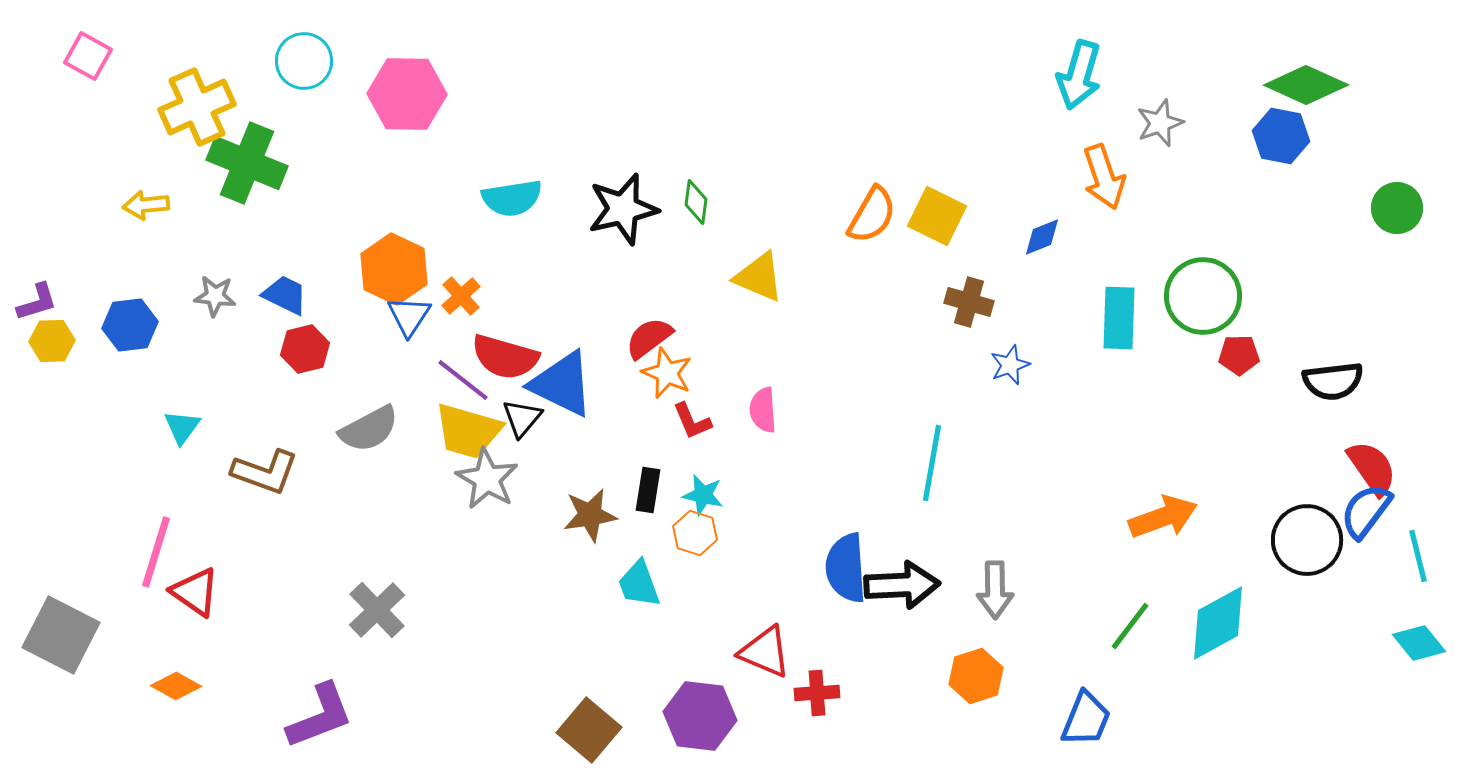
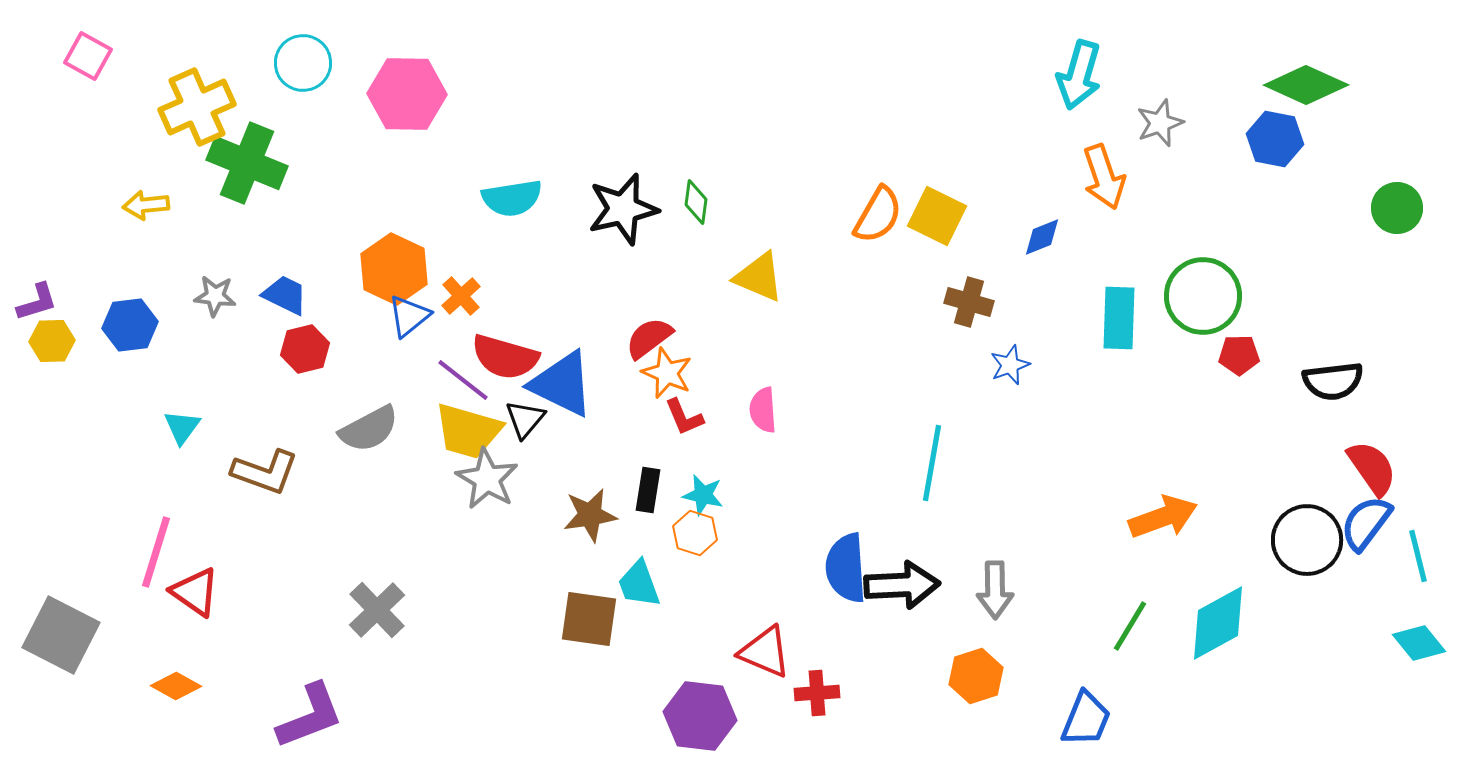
cyan circle at (304, 61): moved 1 px left, 2 px down
blue hexagon at (1281, 136): moved 6 px left, 3 px down
orange semicircle at (872, 215): moved 6 px right
blue triangle at (409, 316): rotated 18 degrees clockwise
black triangle at (522, 418): moved 3 px right, 1 px down
red L-shape at (692, 421): moved 8 px left, 4 px up
blue semicircle at (1366, 511): moved 12 px down
green line at (1130, 626): rotated 6 degrees counterclockwise
purple L-shape at (320, 716): moved 10 px left
brown square at (589, 730): moved 111 px up; rotated 32 degrees counterclockwise
